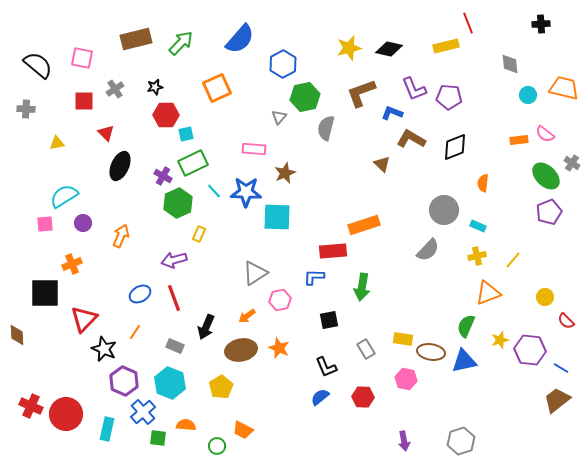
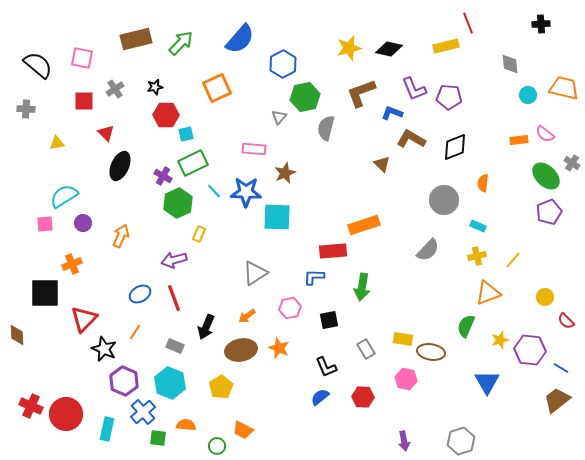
gray circle at (444, 210): moved 10 px up
pink hexagon at (280, 300): moved 10 px right, 8 px down
blue triangle at (464, 361): moved 23 px right, 21 px down; rotated 48 degrees counterclockwise
